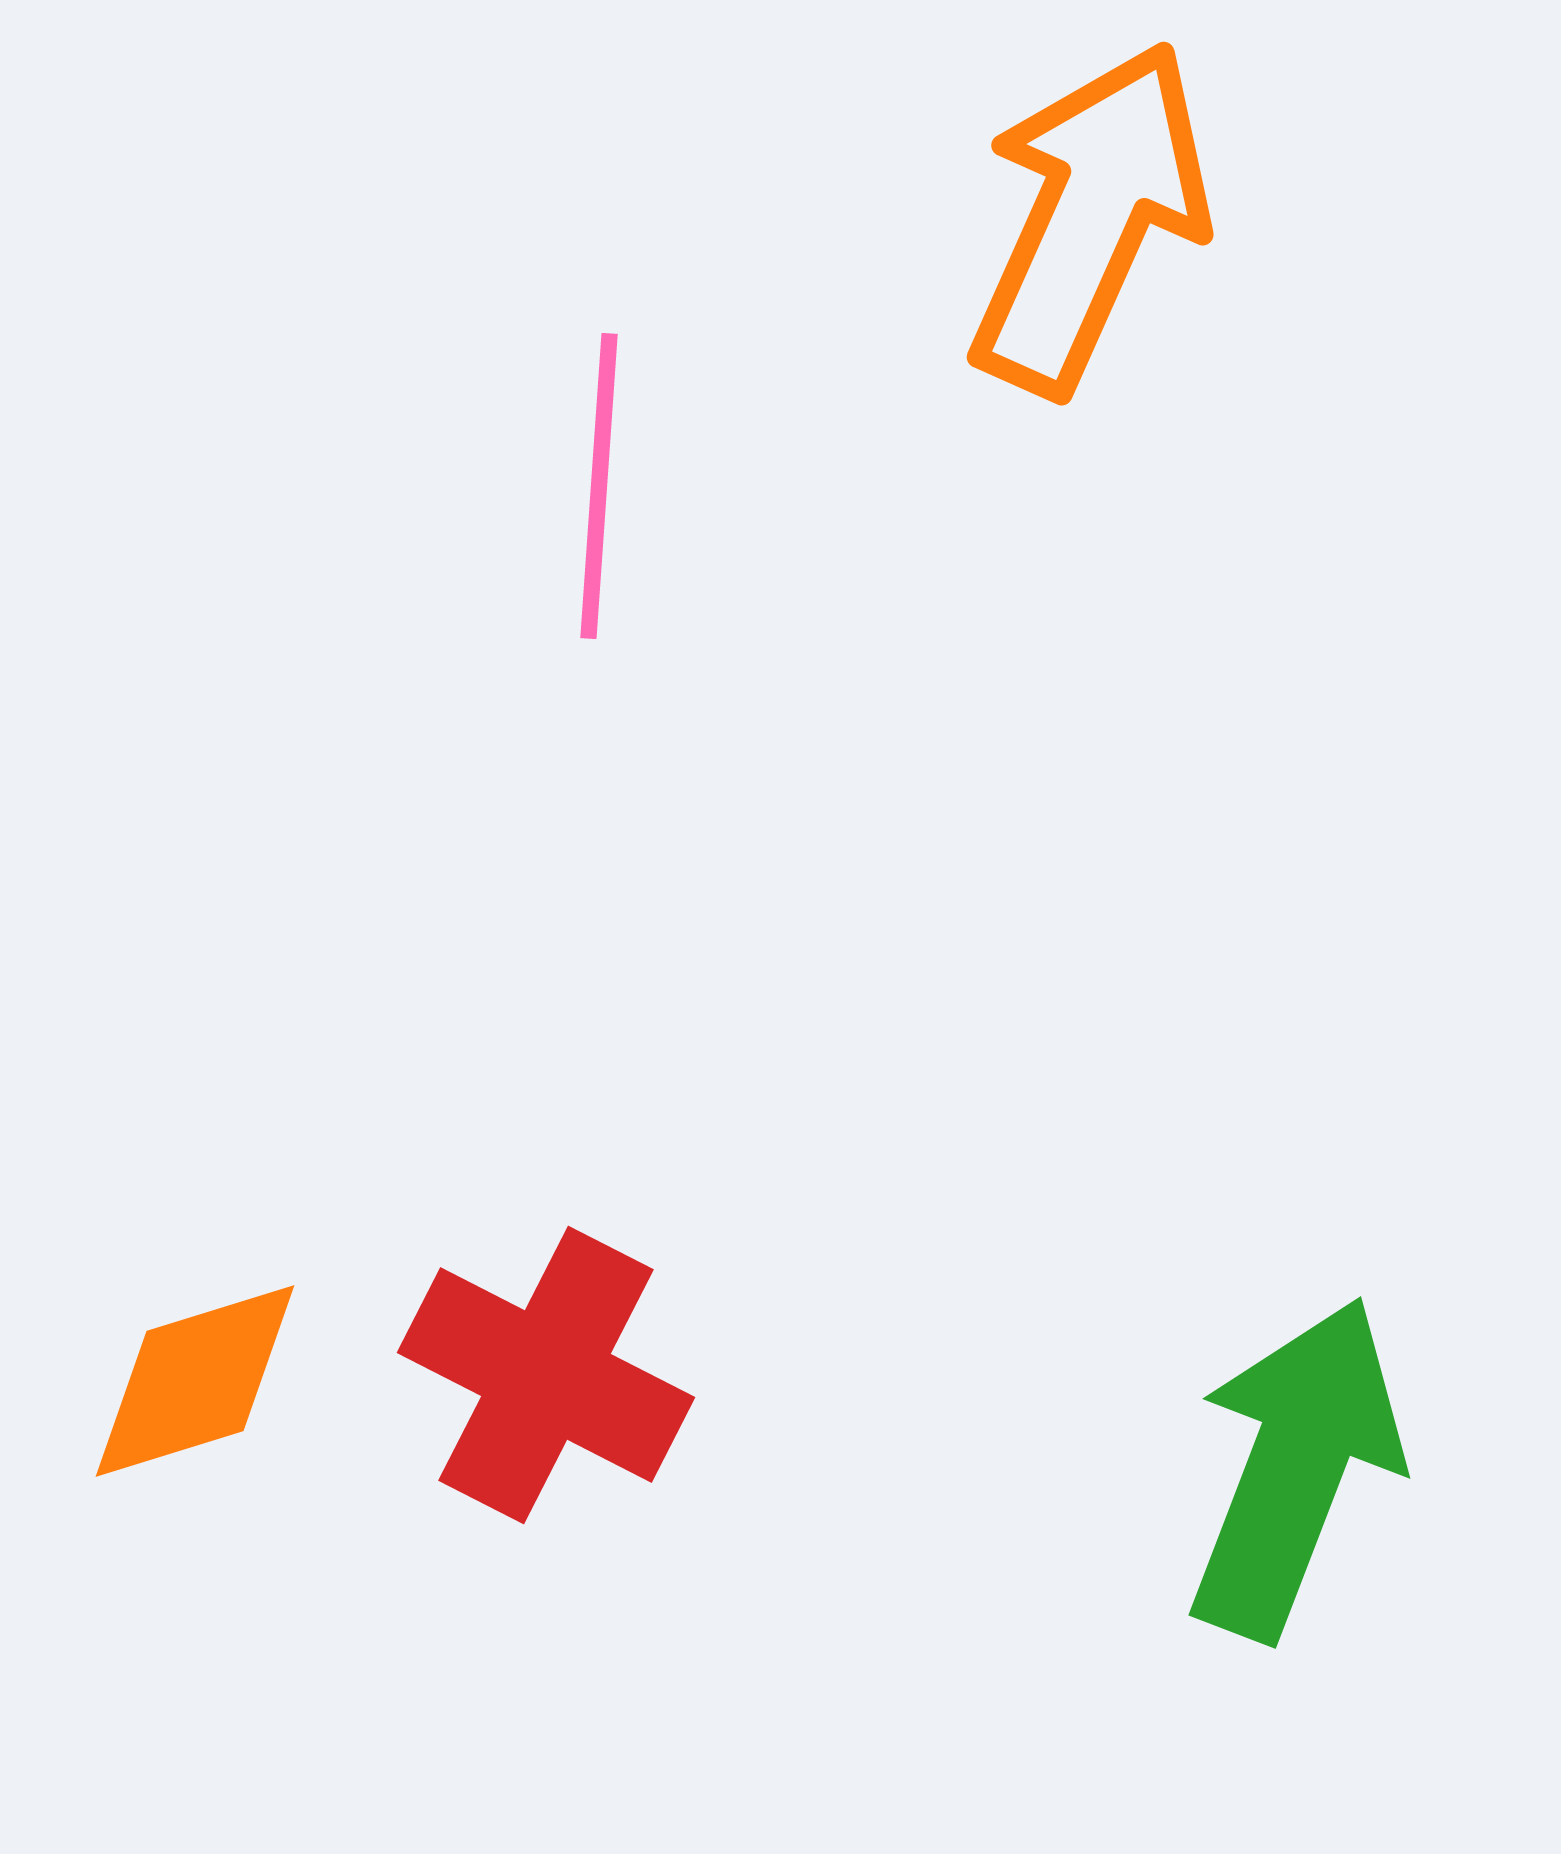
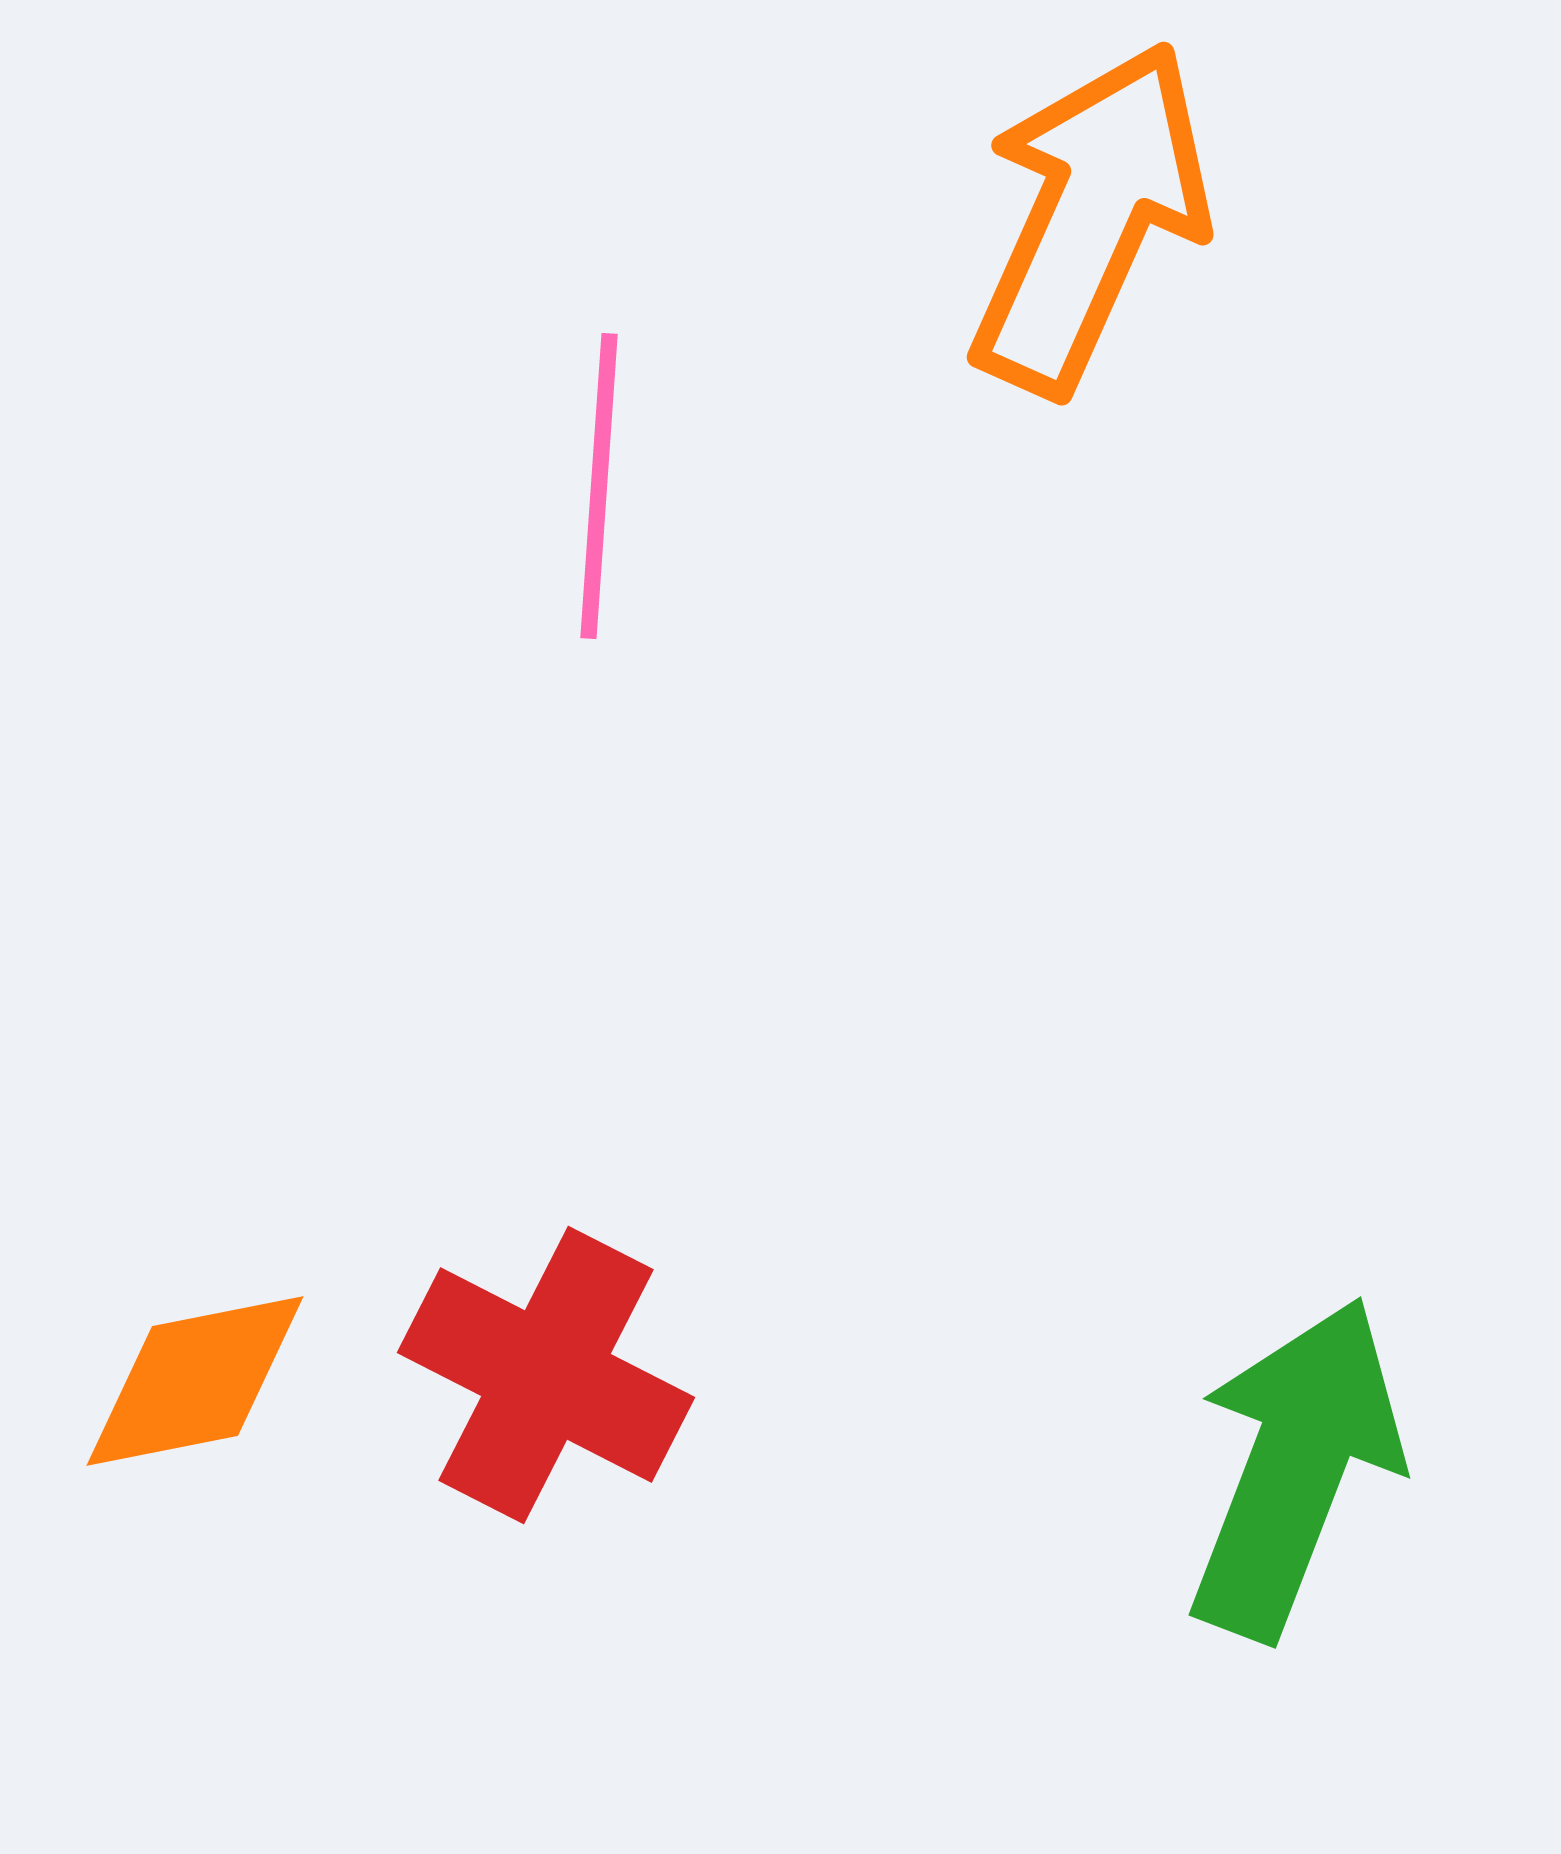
orange diamond: rotated 6 degrees clockwise
